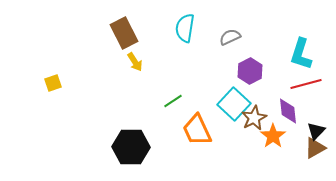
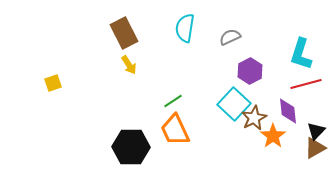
yellow arrow: moved 6 px left, 3 px down
orange trapezoid: moved 22 px left
